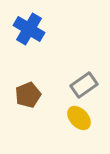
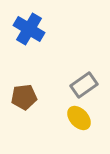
brown pentagon: moved 4 px left, 2 px down; rotated 15 degrees clockwise
